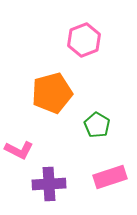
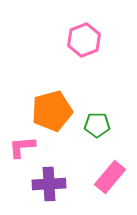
orange pentagon: moved 18 px down
green pentagon: rotated 30 degrees counterclockwise
pink L-shape: moved 3 px right, 3 px up; rotated 148 degrees clockwise
pink rectangle: rotated 32 degrees counterclockwise
